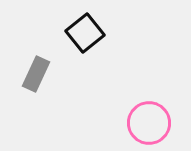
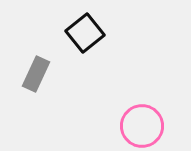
pink circle: moved 7 px left, 3 px down
